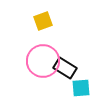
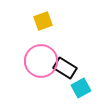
pink circle: moved 2 px left
cyan square: rotated 24 degrees counterclockwise
